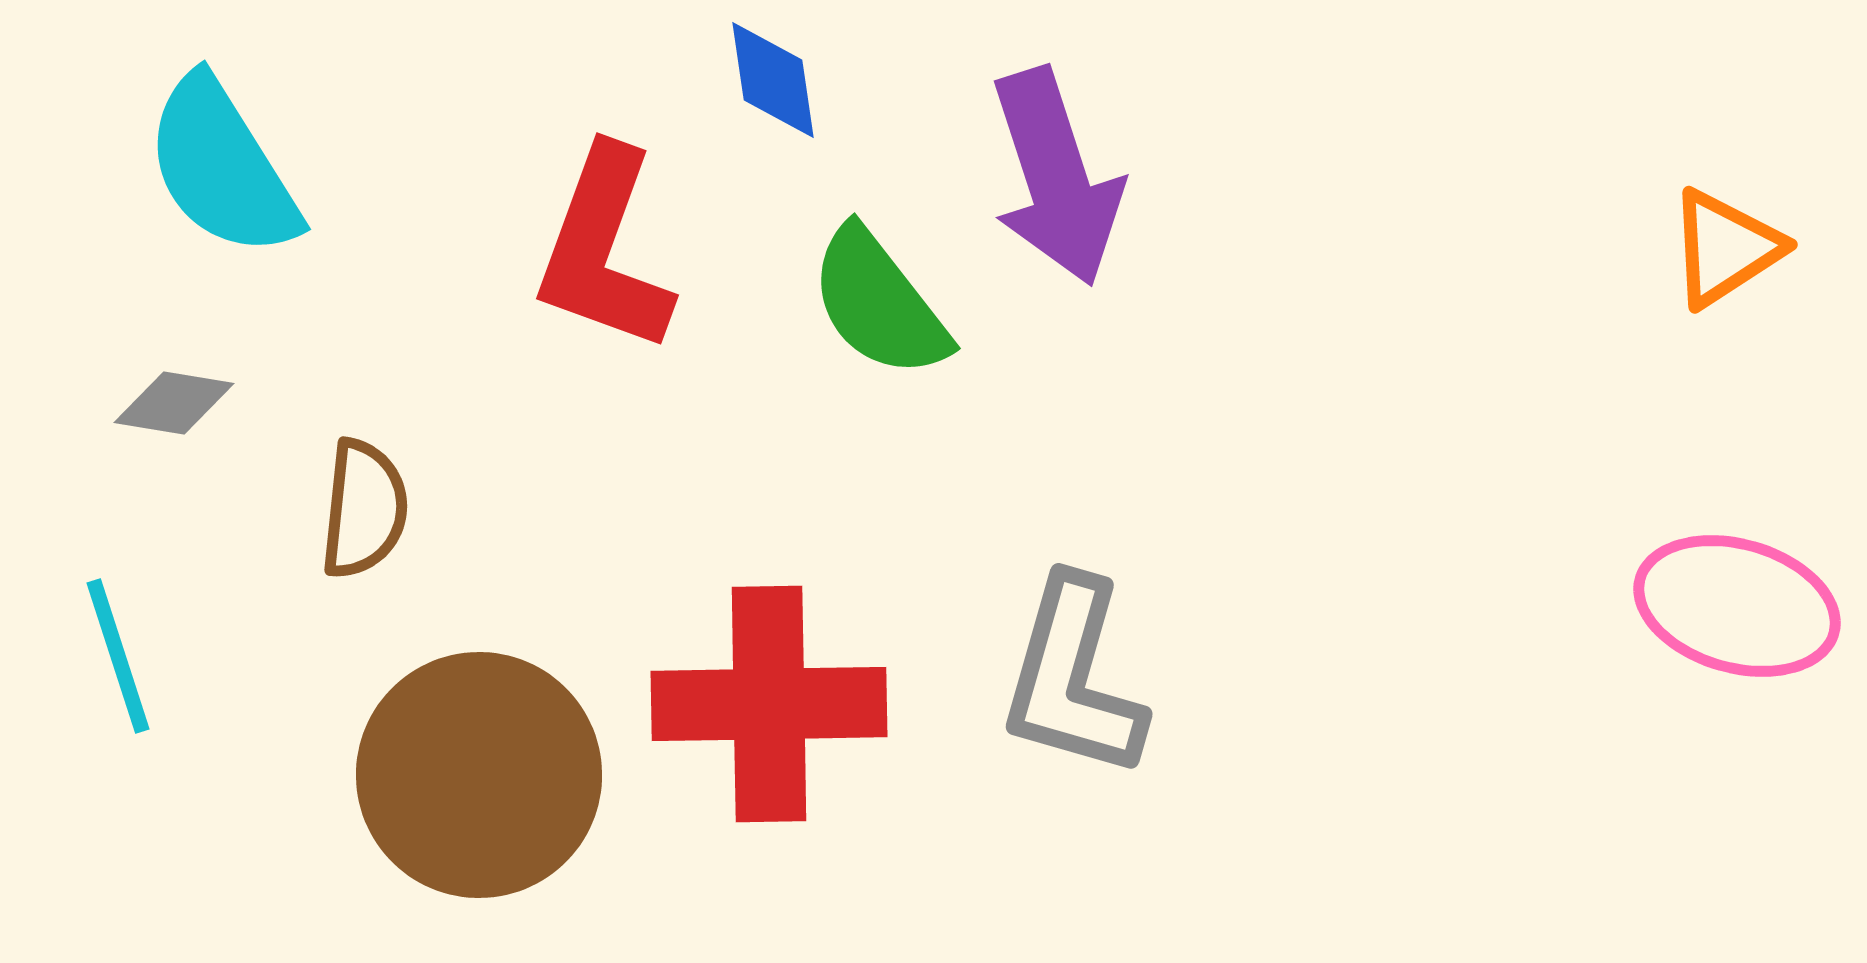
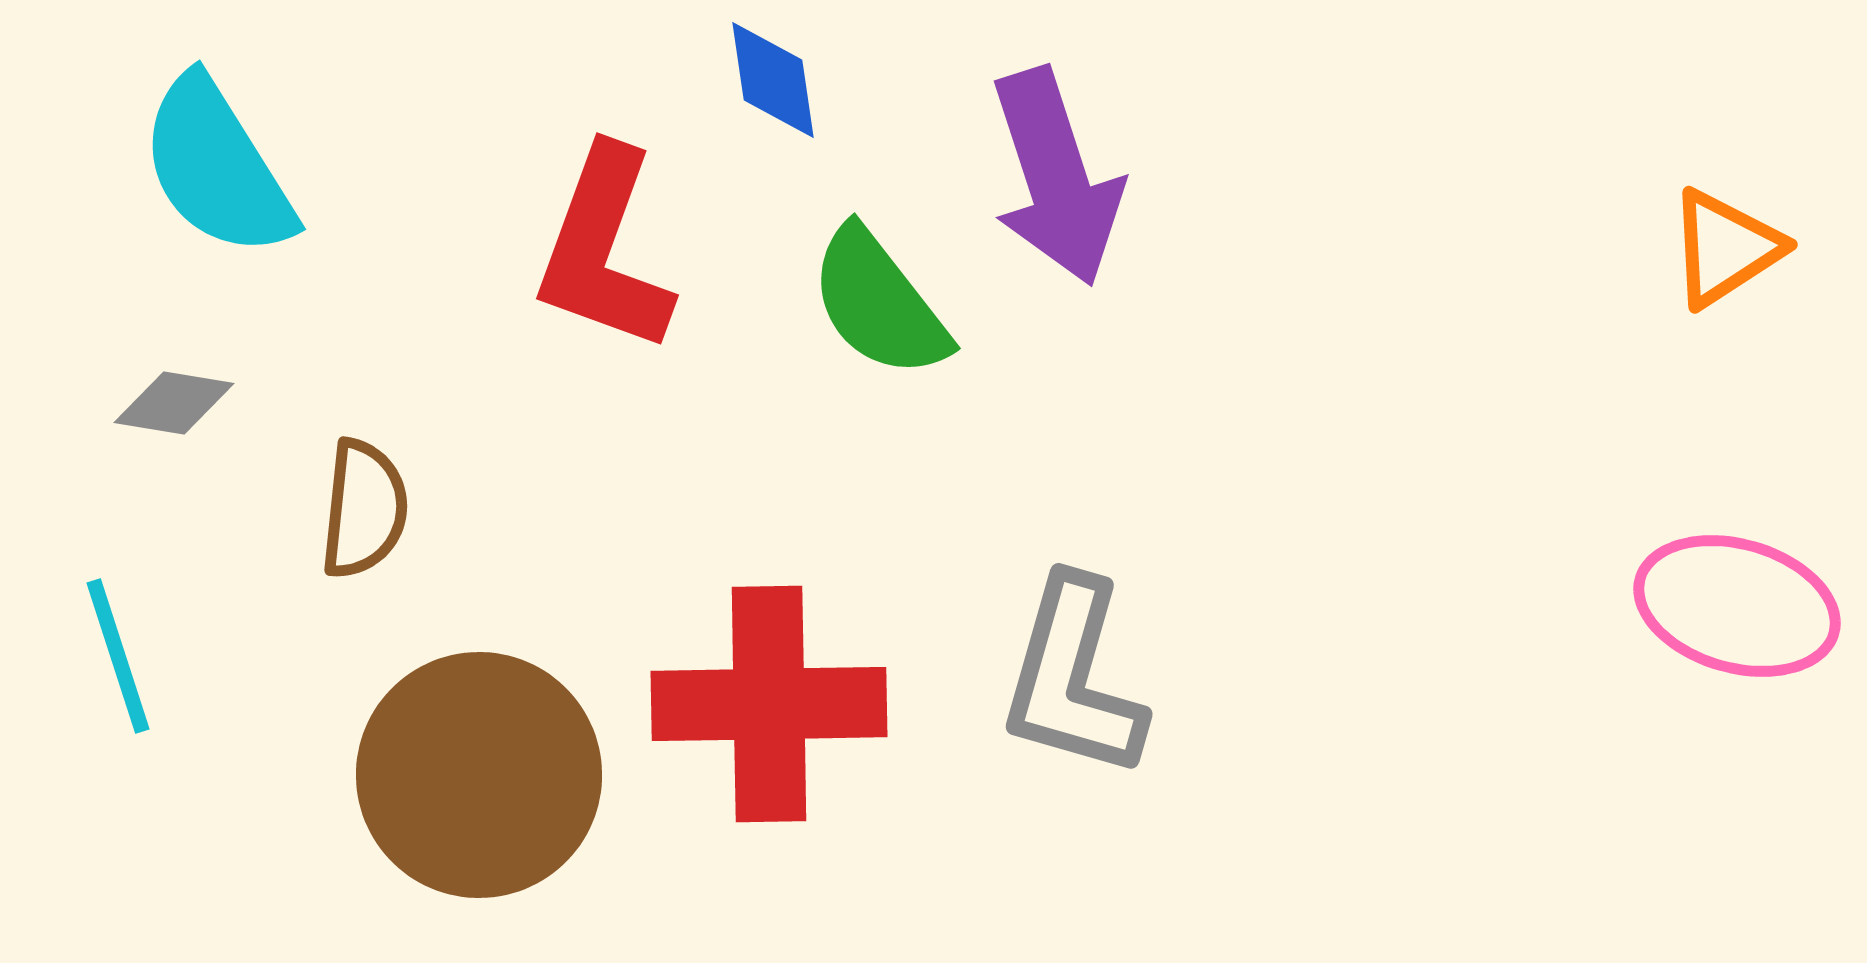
cyan semicircle: moved 5 px left
